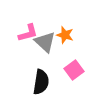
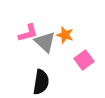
pink square: moved 10 px right, 10 px up
